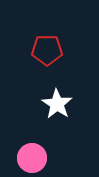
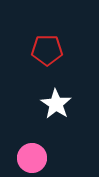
white star: moved 1 px left
